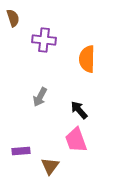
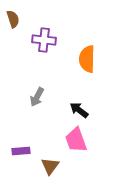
brown semicircle: moved 1 px down
gray arrow: moved 3 px left
black arrow: rotated 12 degrees counterclockwise
